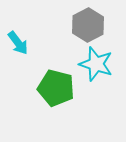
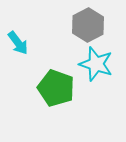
green pentagon: rotated 6 degrees clockwise
